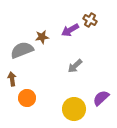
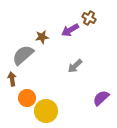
brown cross: moved 1 px left, 2 px up
gray semicircle: moved 1 px right, 5 px down; rotated 20 degrees counterclockwise
yellow circle: moved 28 px left, 2 px down
